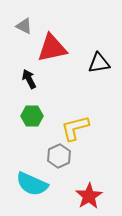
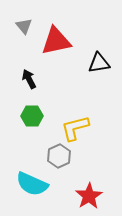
gray triangle: rotated 24 degrees clockwise
red triangle: moved 4 px right, 7 px up
